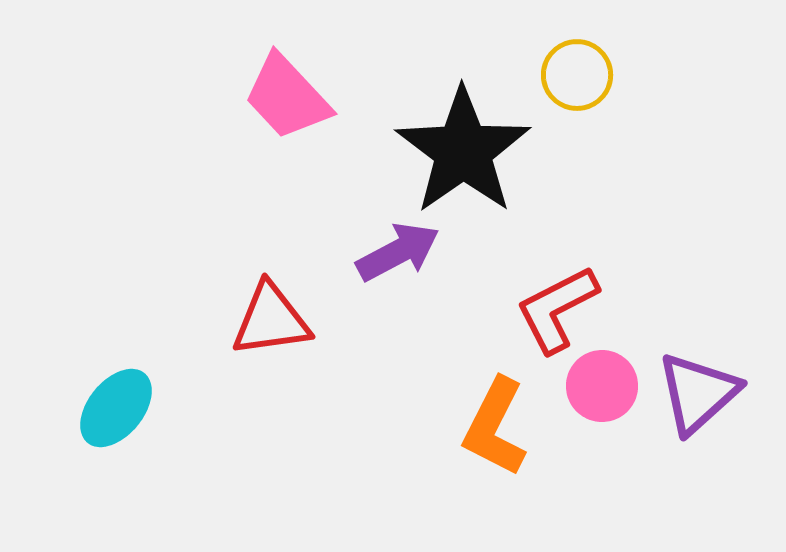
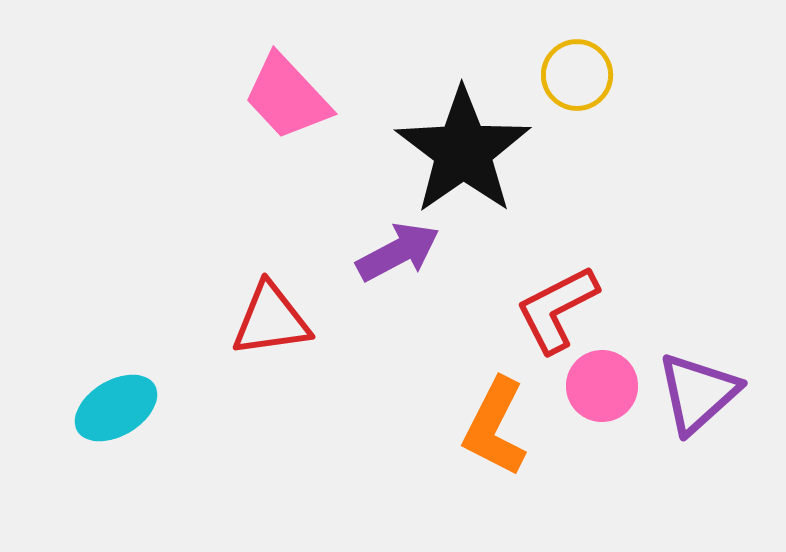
cyan ellipse: rotated 20 degrees clockwise
